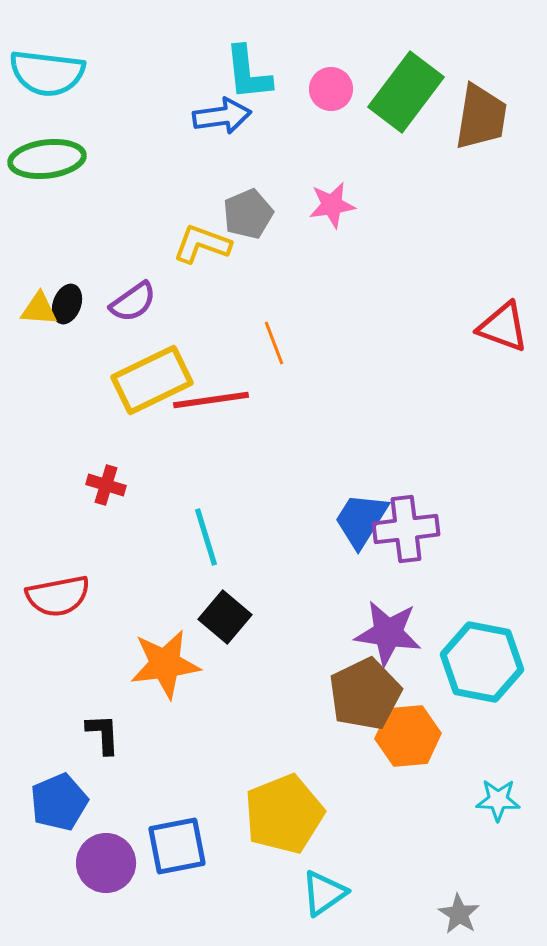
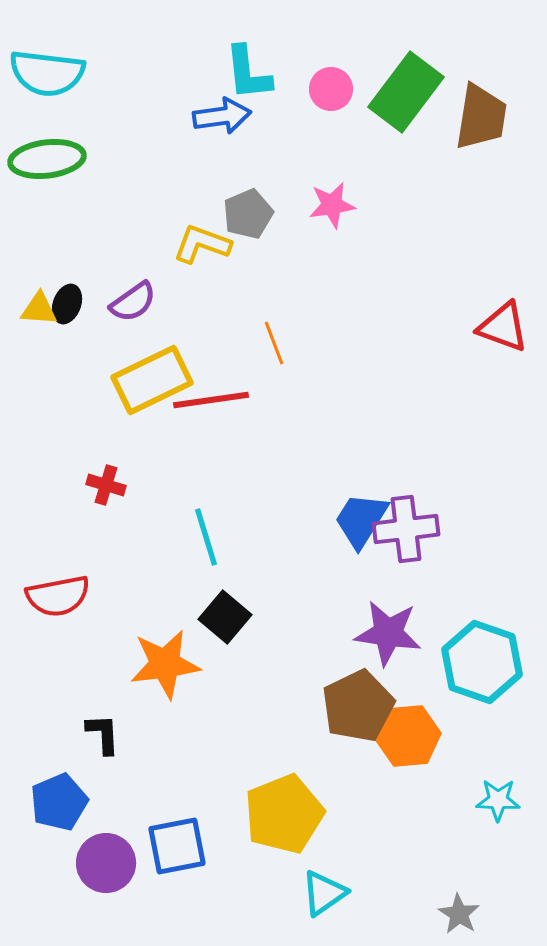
cyan hexagon: rotated 8 degrees clockwise
brown pentagon: moved 7 px left, 12 px down
